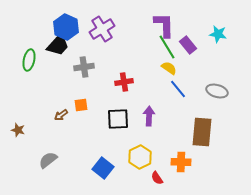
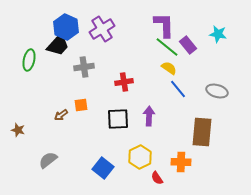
green line: rotated 20 degrees counterclockwise
